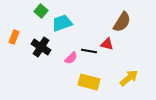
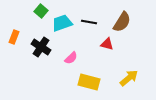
black line: moved 29 px up
